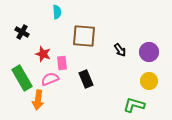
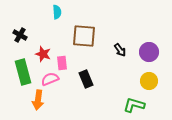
black cross: moved 2 px left, 3 px down
green rectangle: moved 1 px right, 6 px up; rotated 15 degrees clockwise
